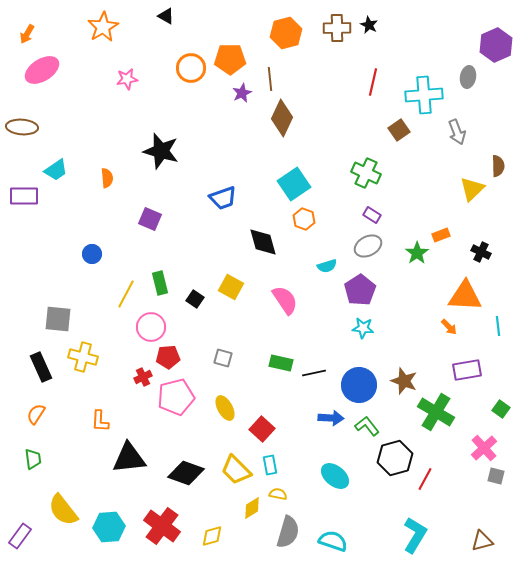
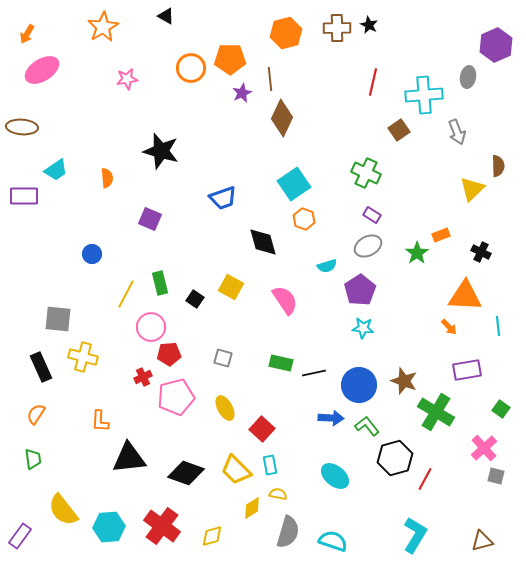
red pentagon at (168, 357): moved 1 px right, 3 px up
